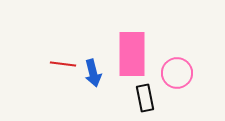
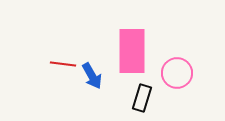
pink rectangle: moved 3 px up
blue arrow: moved 1 px left, 3 px down; rotated 16 degrees counterclockwise
black rectangle: moved 3 px left; rotated 28 degrees clockwise
